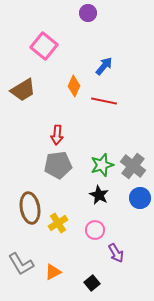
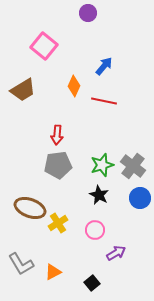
brown ellipse: rotated 60 degrees counterclockwise
purple arrow: rotated 90 degrees counterclockwise
